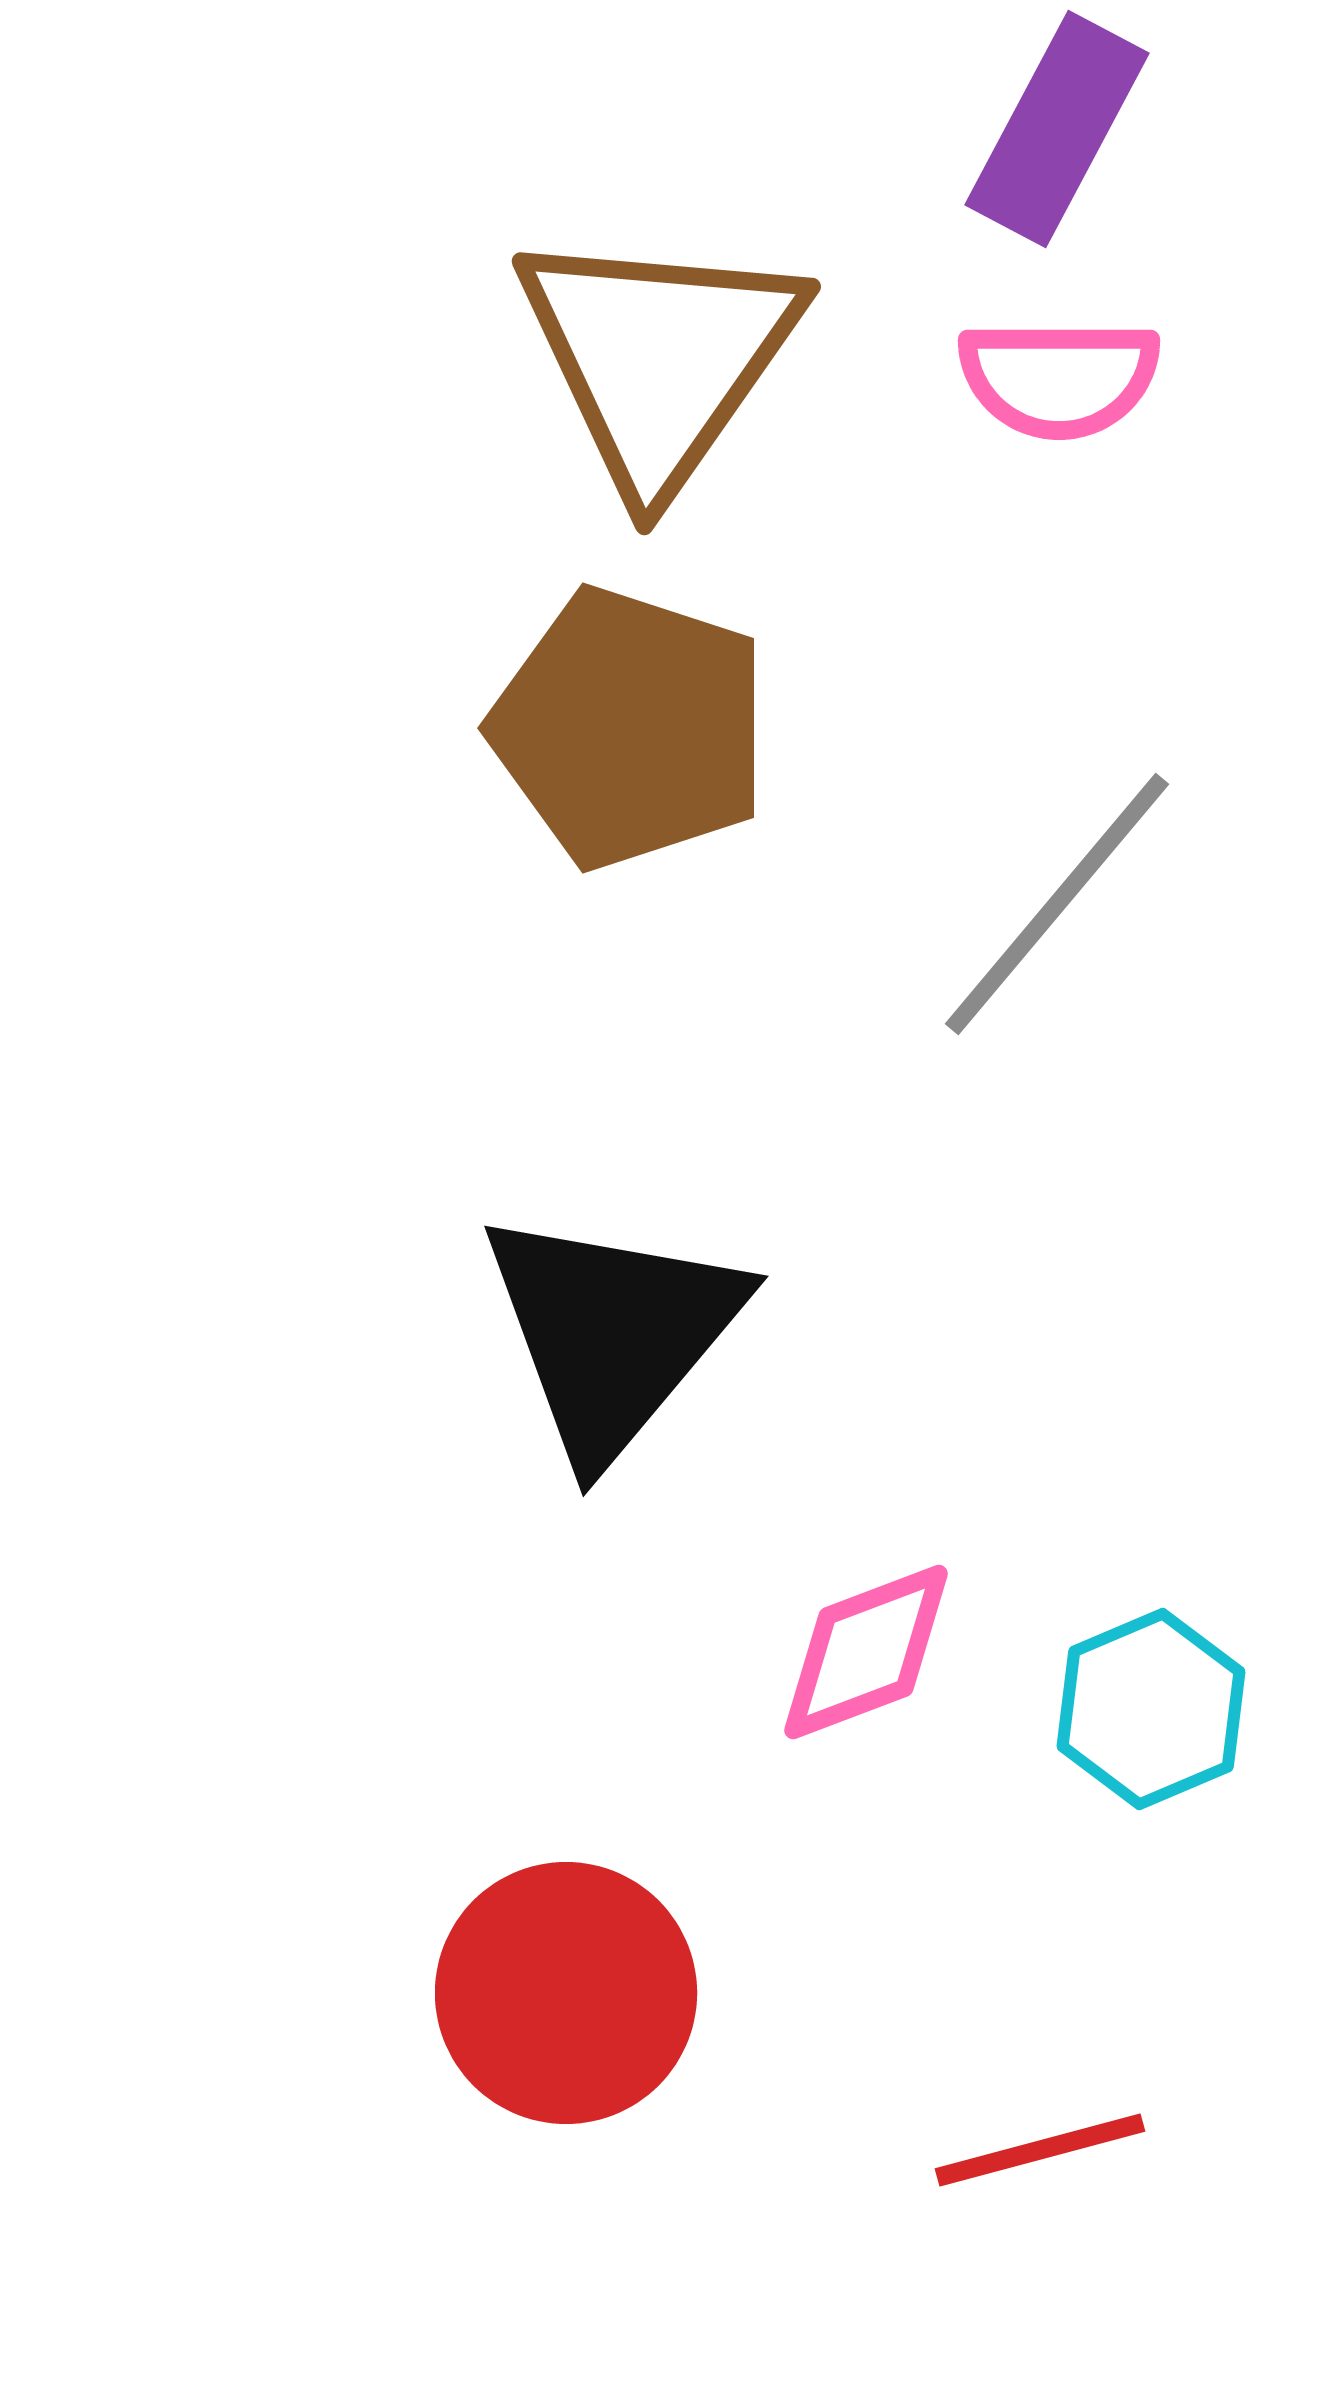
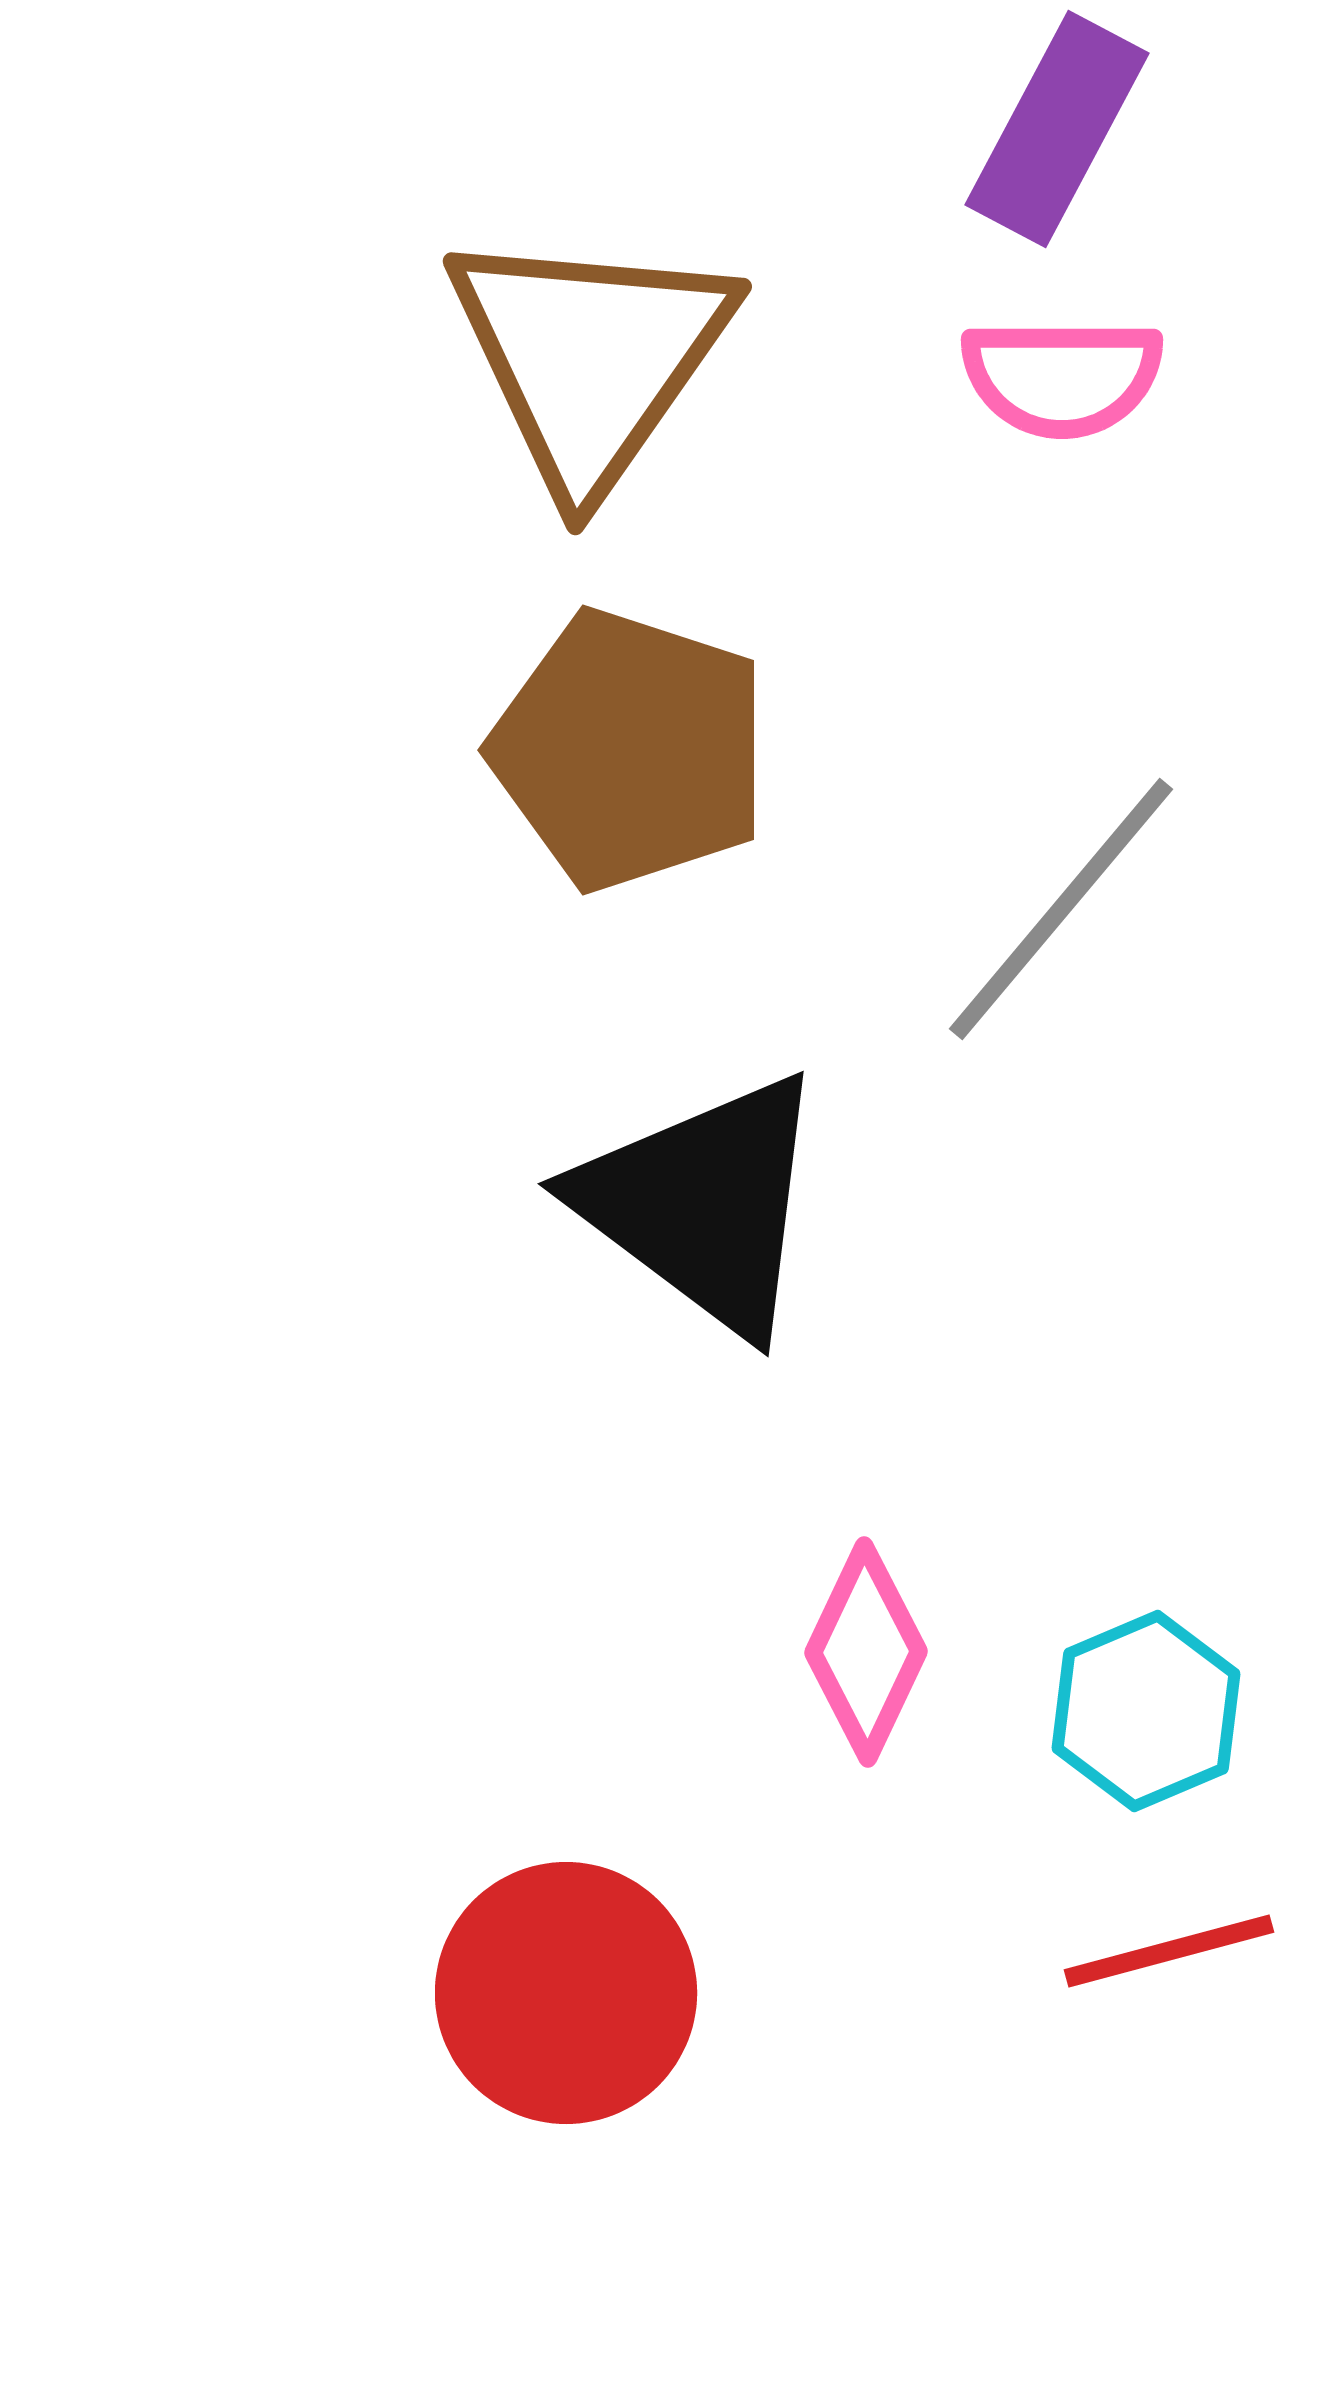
brown triangle: moved 69 px left
pink semicircle: moved 3 px right, 1 px up
brown pentagon: moved 22 px down
gray line: moved 4 px right, 5 px down
black triangle: moved 91 px right, 129 px up; rotated 33 degrees counterclockwise
pink diamond: rotated 44 degrees counterclockwise
cyan hexagon: moved 5 px left, 2 px down
red line: moved 129 px right, 199 px up
